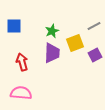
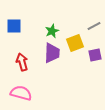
purple square: rotated 16 degrees clockwise
pink semicircle: rotated 10 degrees clockwise
